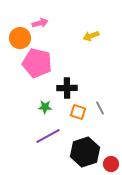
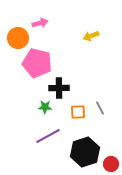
orange circle: moved 2 px left
black cross: moved 8 px left
orange square: rotated 21 degrees counterclockwise
